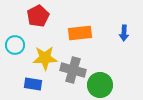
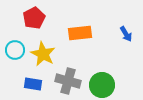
red pentagon: moved 4 px left, 2 px down
blue arrow: moved 2 px right, 1 px down; rotated 35 degrees counterclockwise
cyan circle: moved 5 px down
yellow star: moved 2 px left, 4 px up; rotated 30 degrees clockwise
gray cross: moved 5 px left, 11 px down
green circle: moved 2 px right
